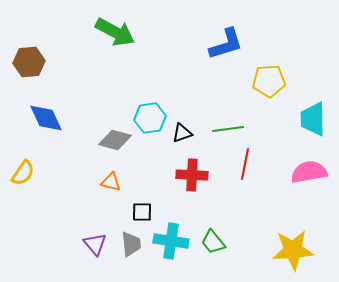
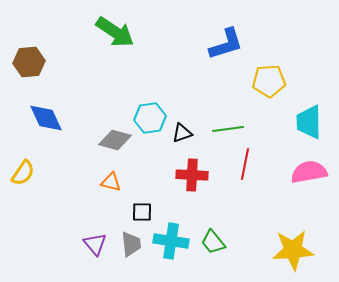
green arrow: rotated 6 degrees clockwise
cyan trapezoid: moved 4 px left, 3 px down
